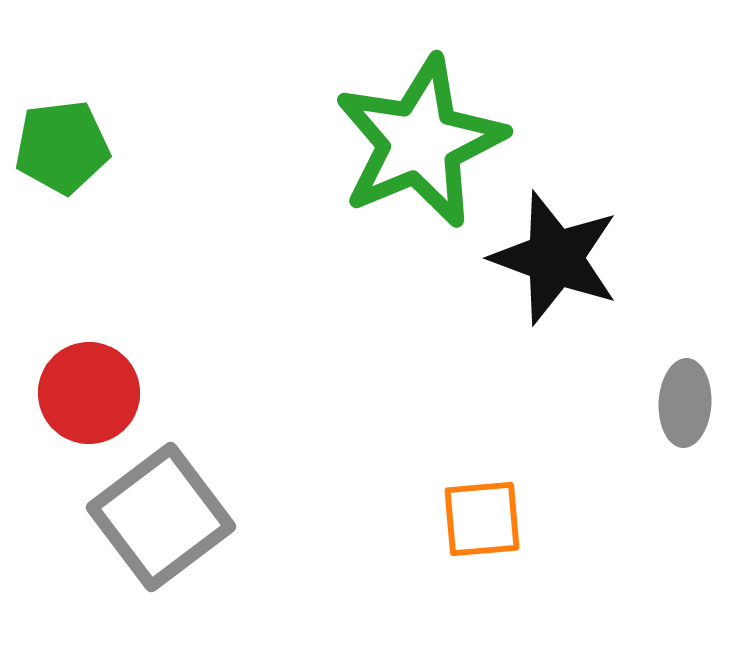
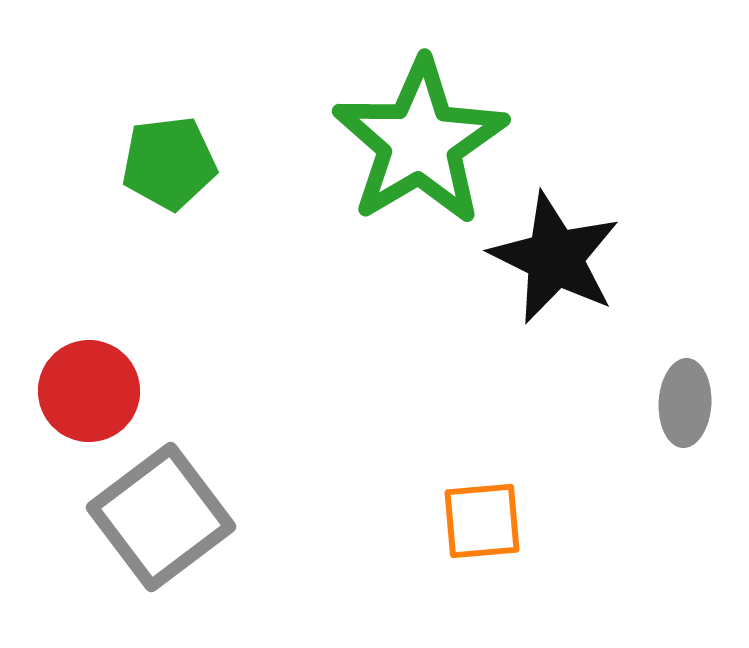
green star: rotated 8 degrees counterclockwise
green pentagon: moved 107 px right, 16 px down
black star: rotated 6 degrees clockwise
red circle: moved 2 px up
orange square: moved 2 px down
